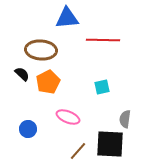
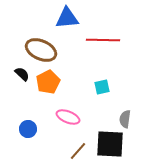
brown ellipse: rotated 20 degrees clockwise
